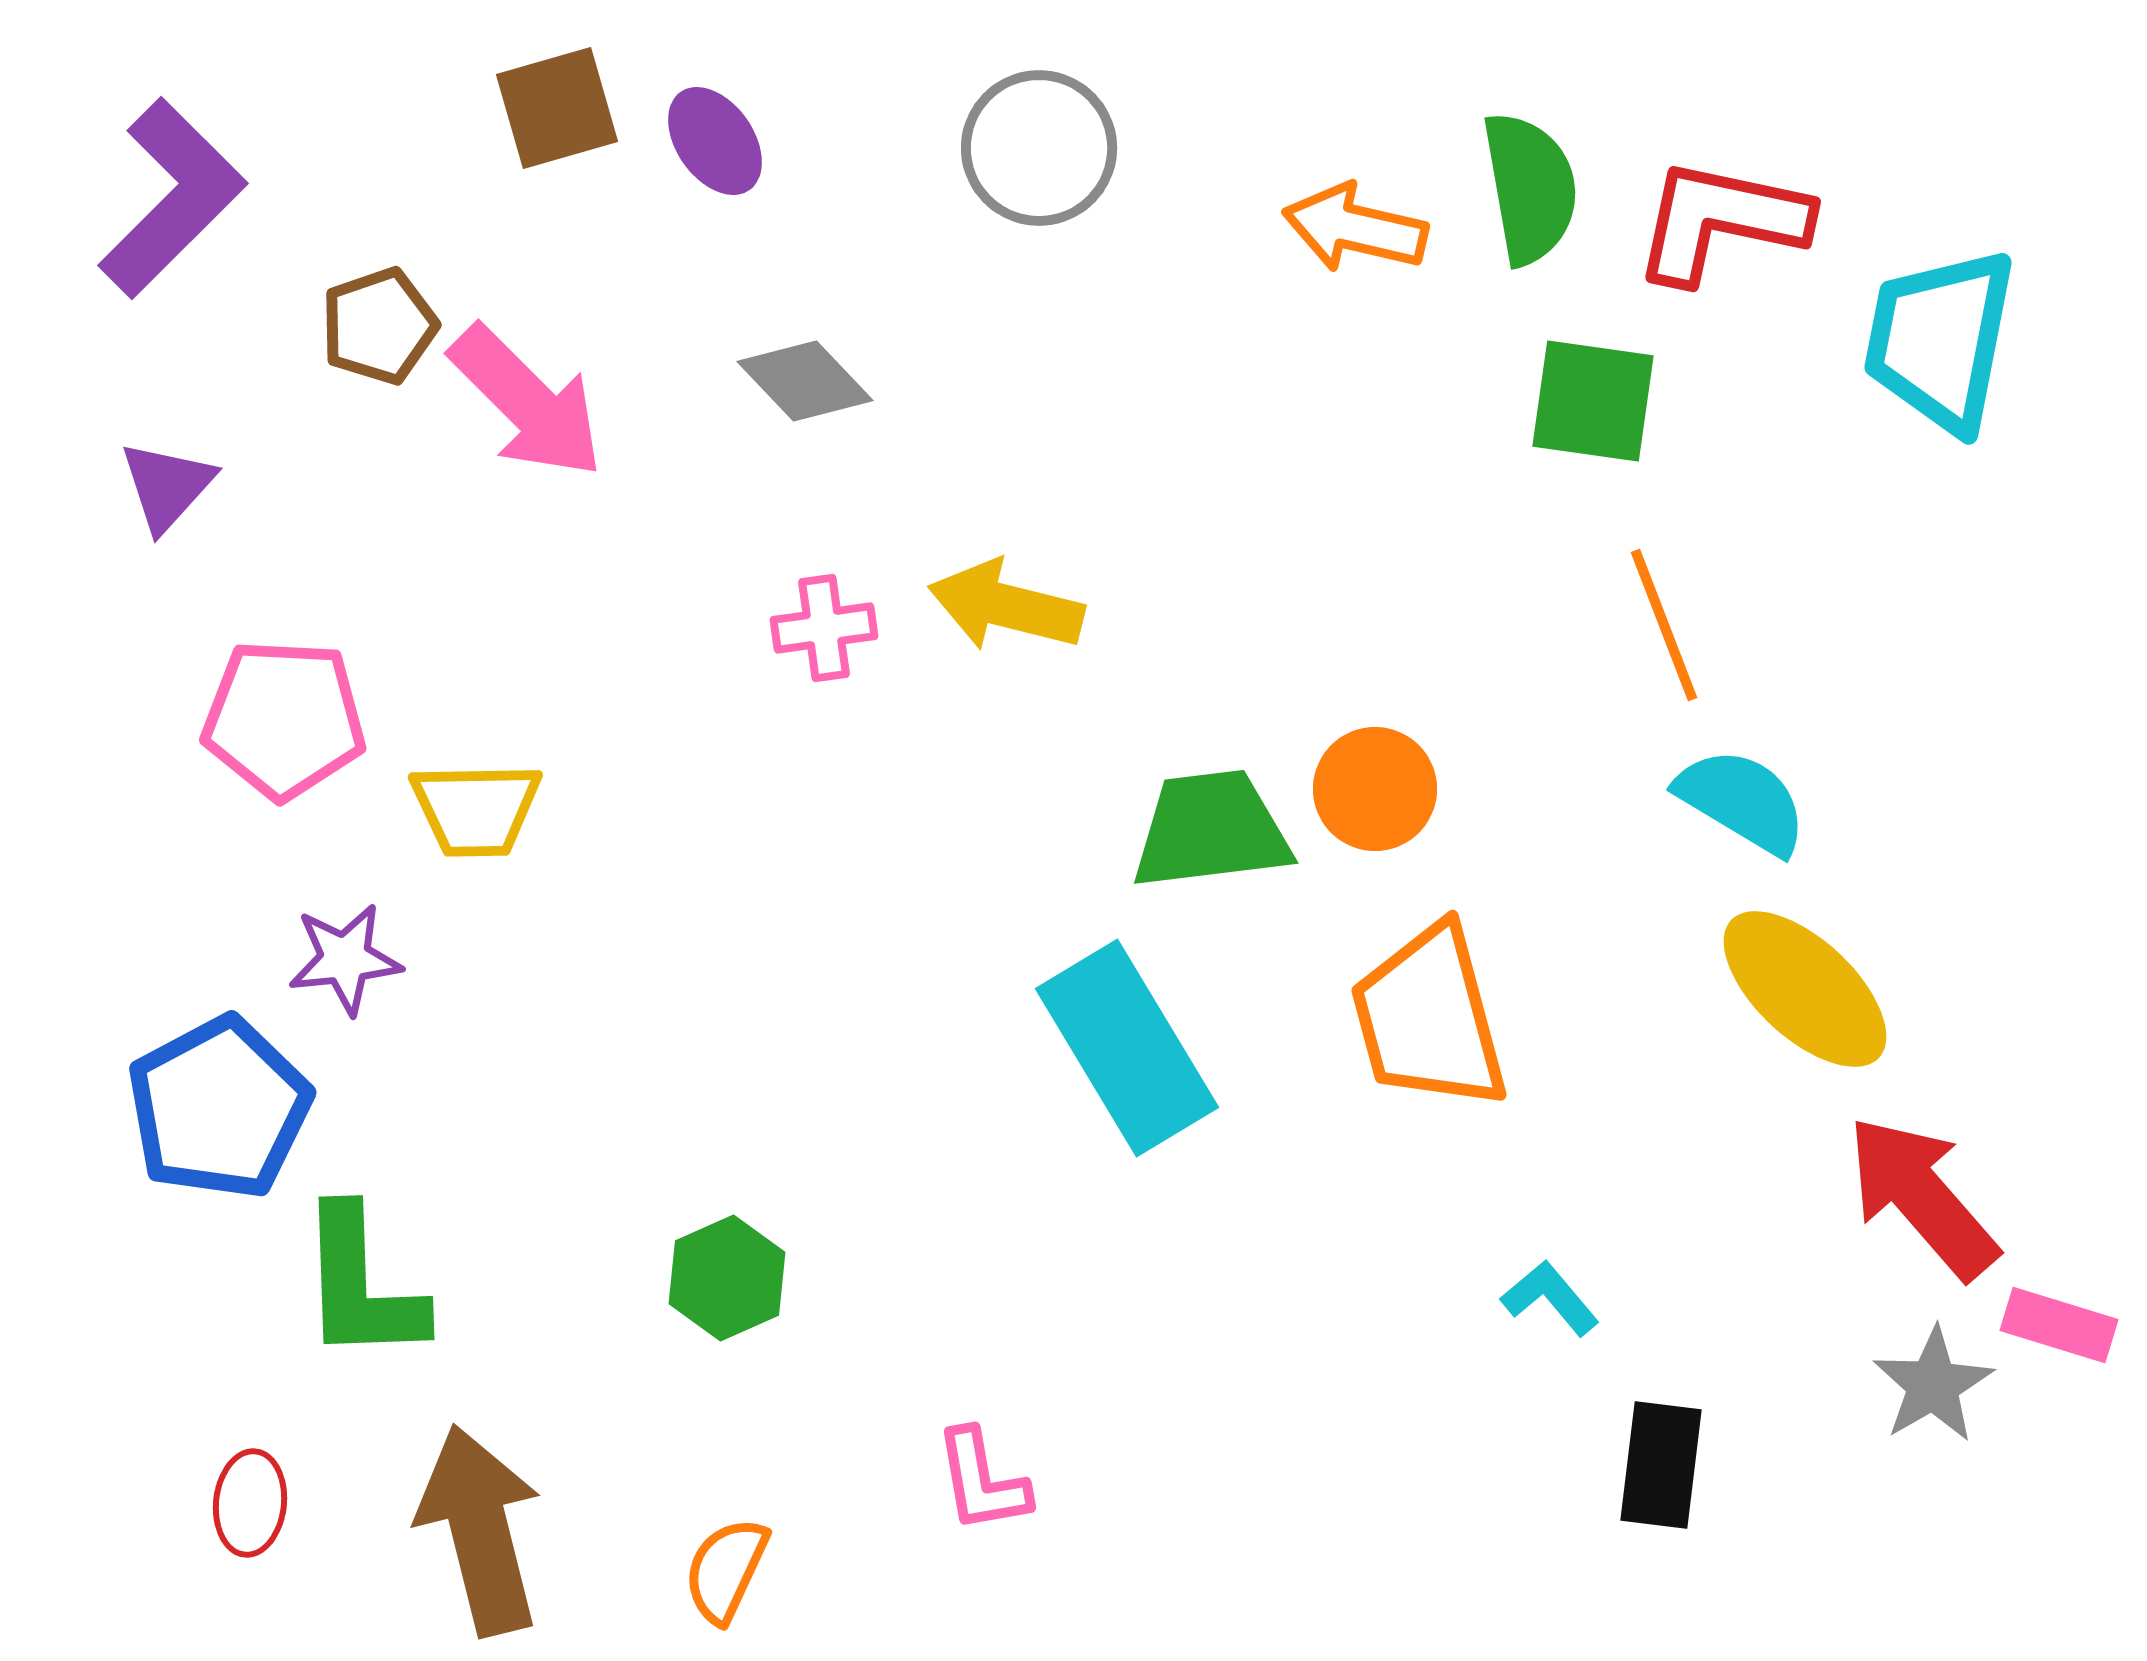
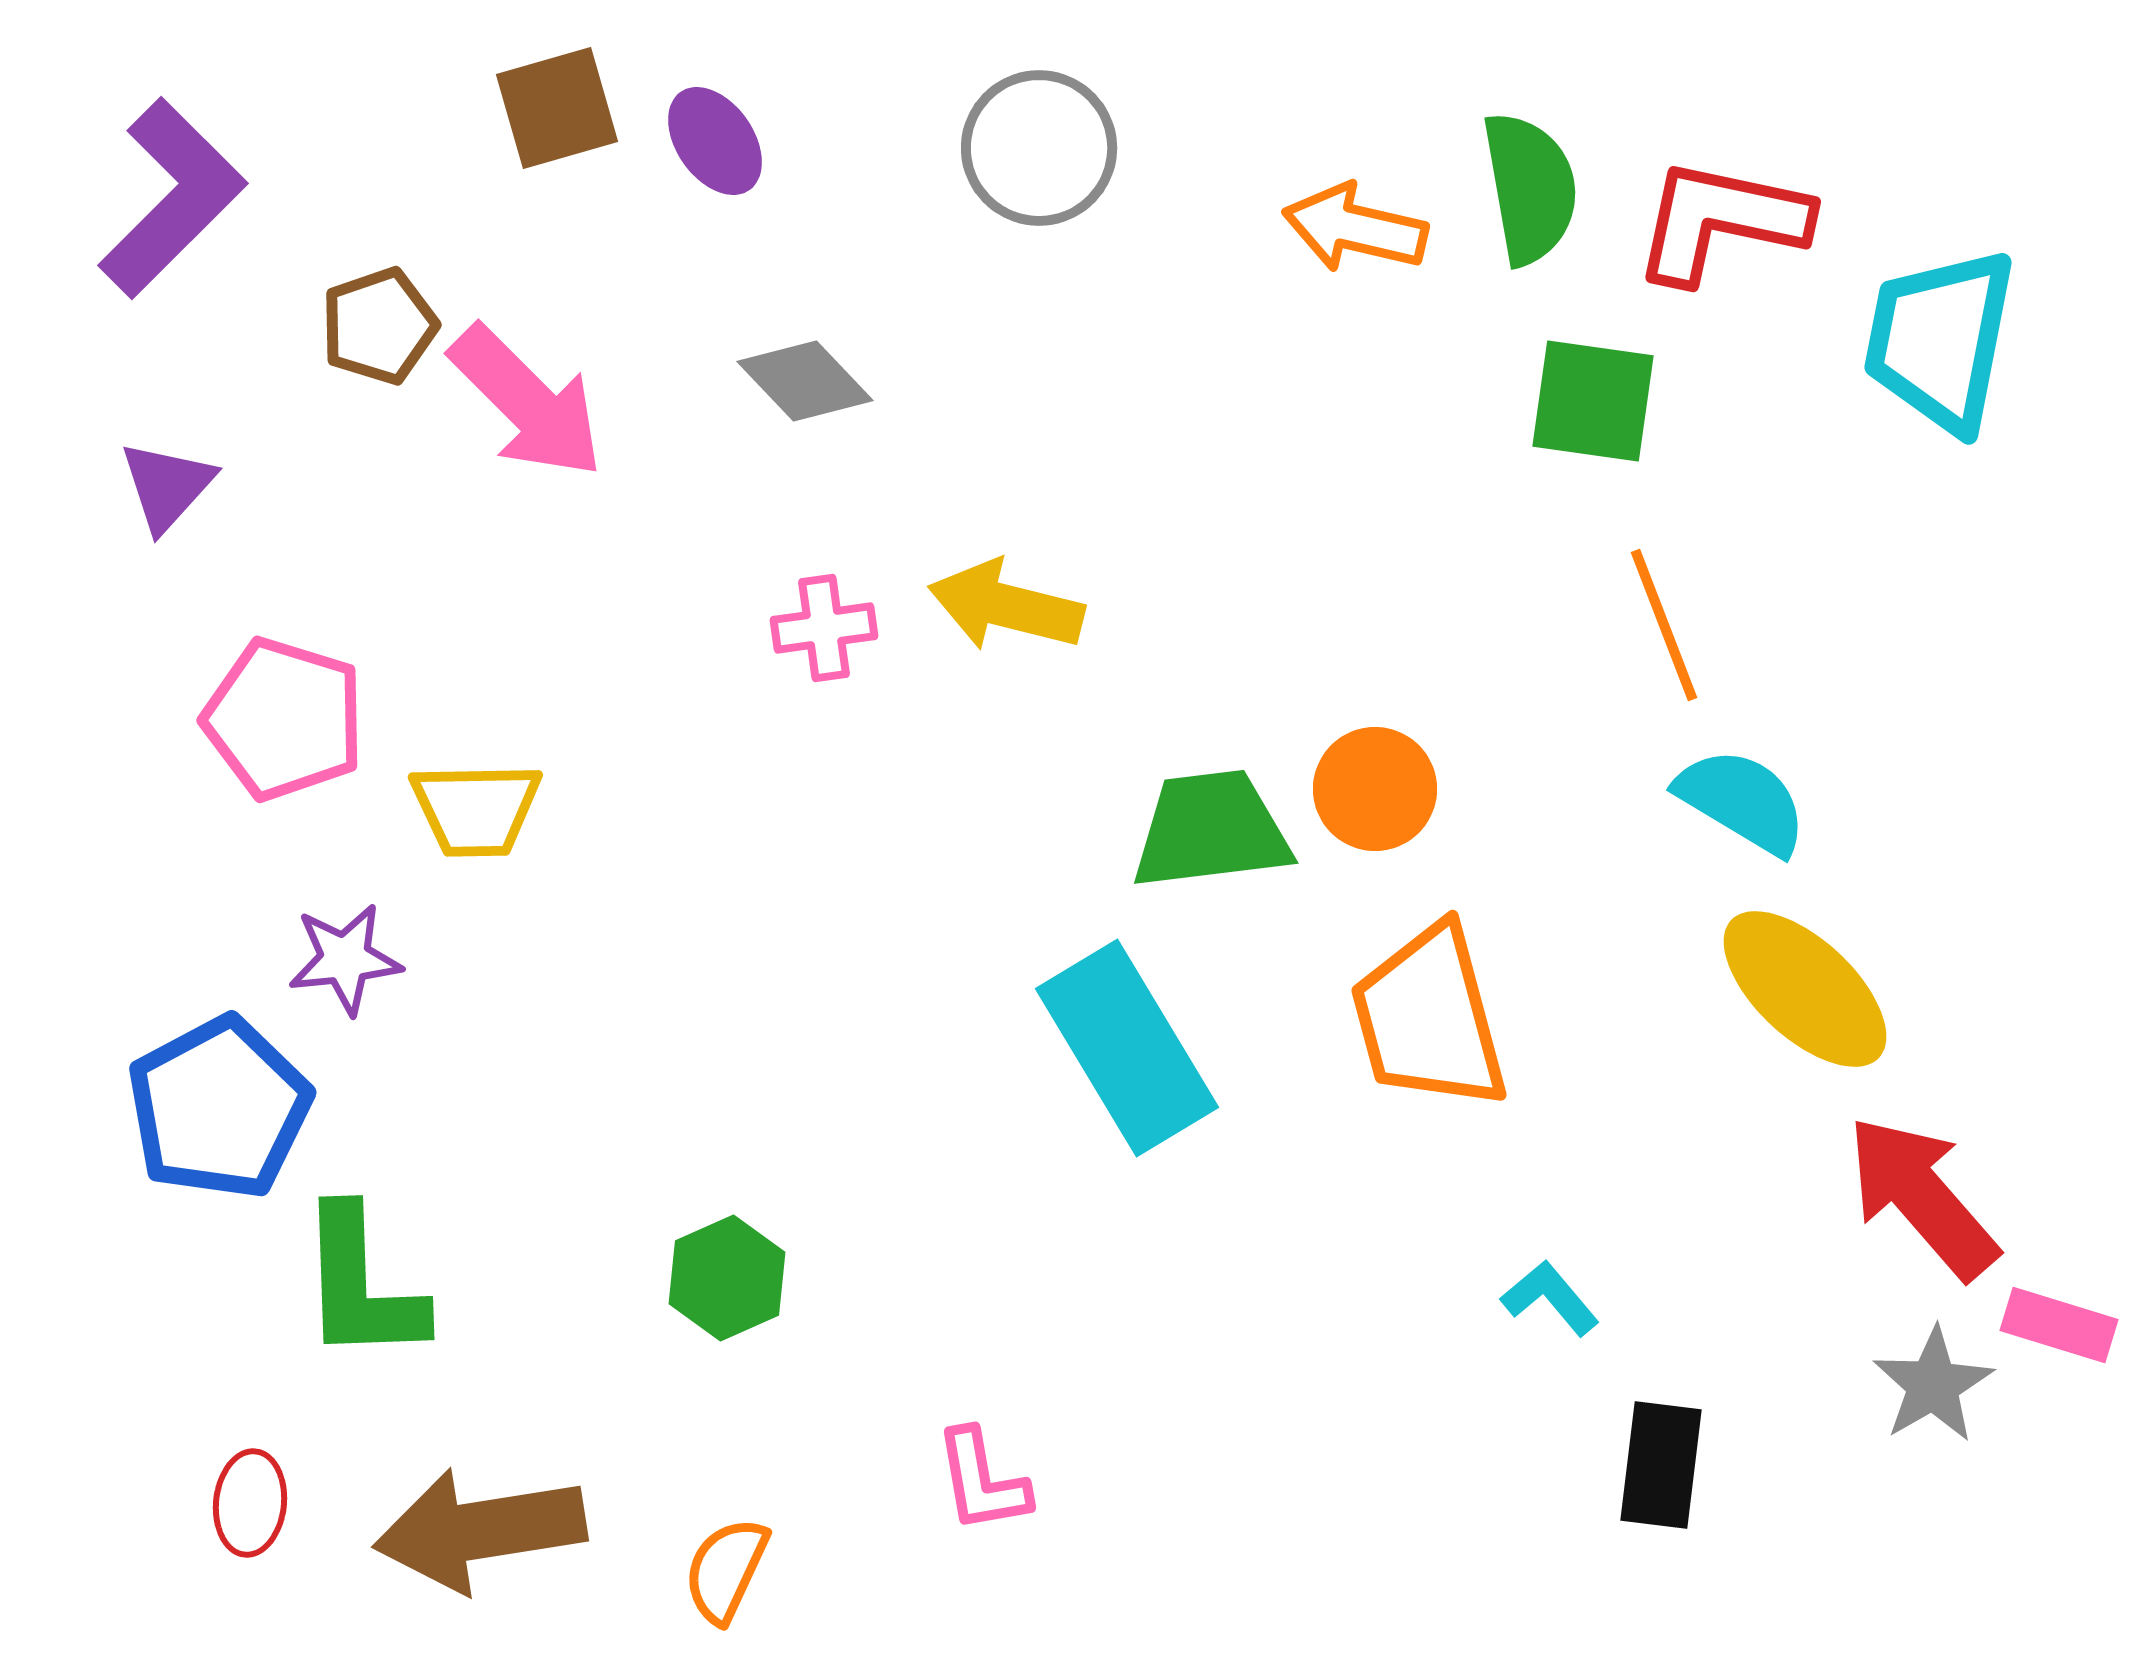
pink pentagon: rotated 14 degrees clockwise
brown arrow: rotated 85 degrees counterclockwise
